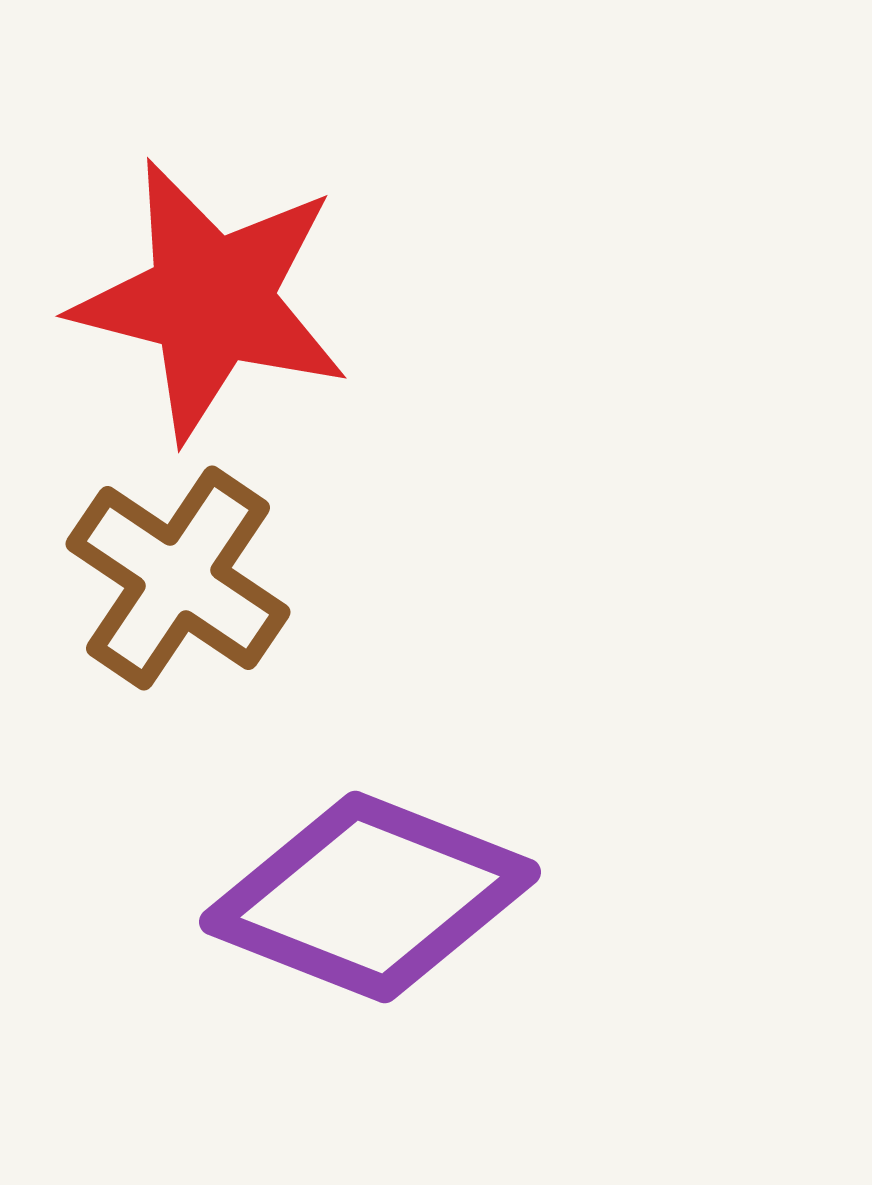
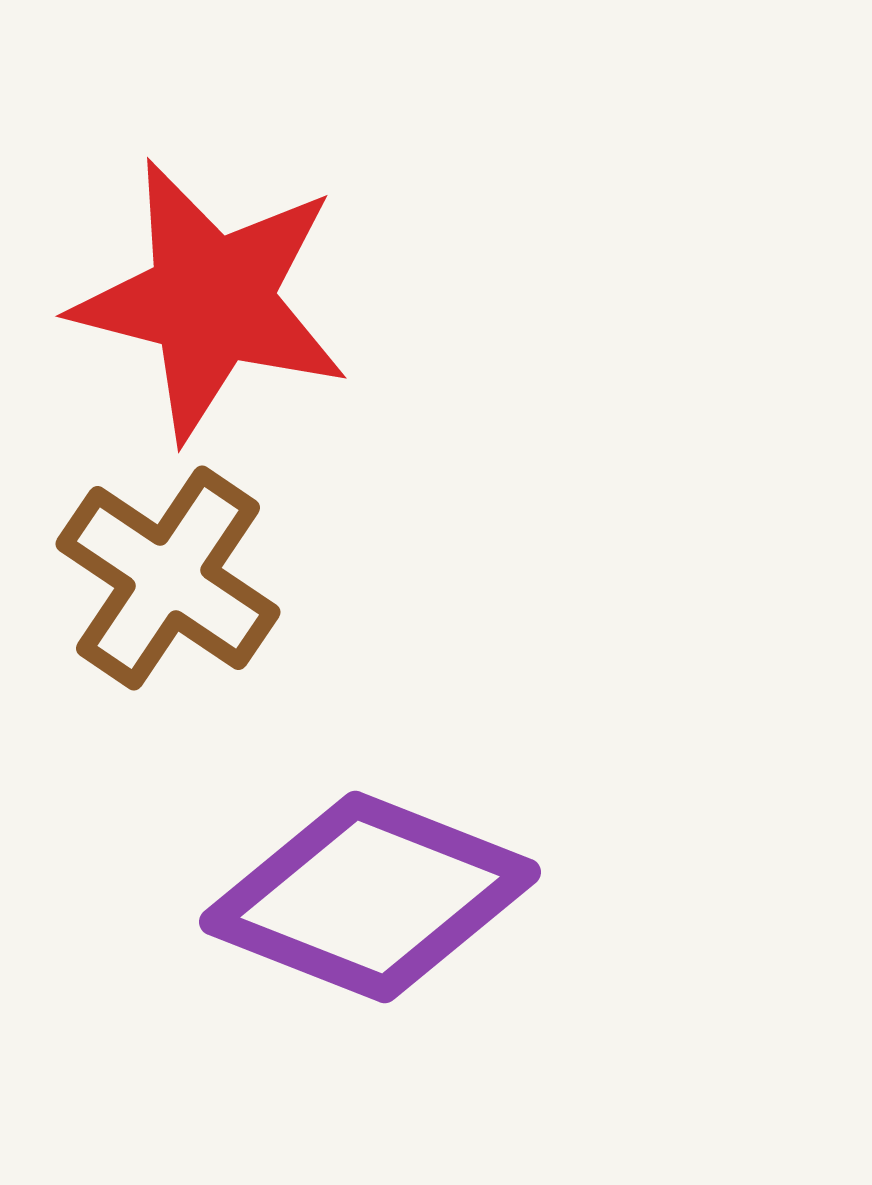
brown cross: moved 10 px left
